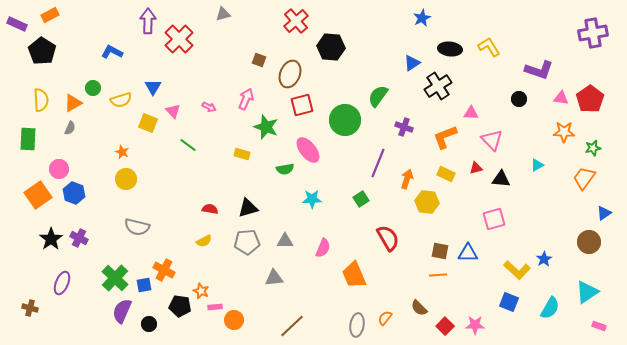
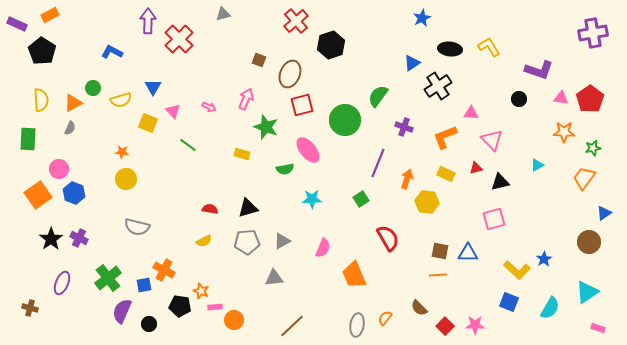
black hexagon at (331, 47): moved 2 px up; rotated 24 degrees counterclockwise
orange star at (122, 152): rotated 16 degrees counterclockwise
black triangle at (501, 179): moved 1 px left, 3 px down; rotated 18 degrees counterclockwise
gray triangle at (285, 241): moved 3 px left; rotated 30 degrees counterclockwise
green cross at (115, 278): moved 7 px left; rotated 8 degrees clockwise
pink rectangle at (599, 326): moved 1 px left, 2 px down
